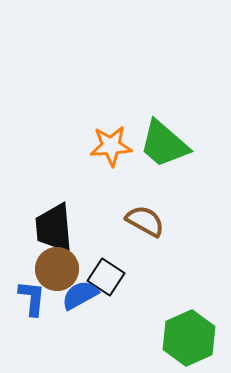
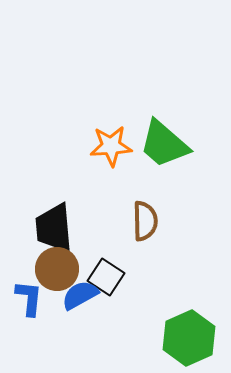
brown semicircle: rotated 60 degrees clockwise
blue L-shape: moved 3 px left
